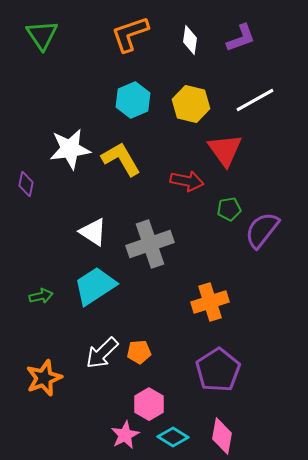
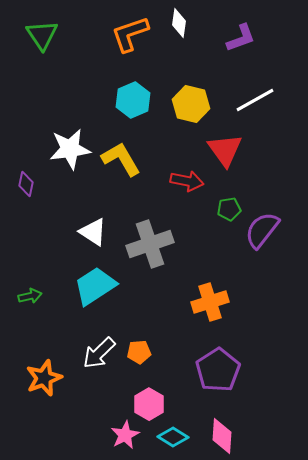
white diamond: moved 11 px left, 17 px up
green arrow: moved 11 px left
white arrow: moved 3 px left
pink diamond: rotated 6 degrees counterclockwise
